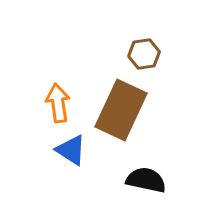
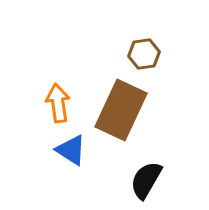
black semicircle: rotated 72 degrees counterclockwise
